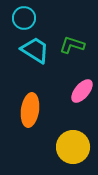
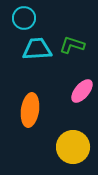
cyan trapezoid: moved 2 px right, 1 px up; rotated 36 degrees counterclockwise
